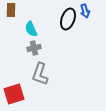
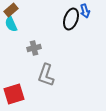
brown rectangle: rotated 48 degrees clockwise
black ellipse: moved 3 px right
cyan semicircle: moved 20 px left, 5 px up
gray L-shape: moved 6 px right, 1 px down
